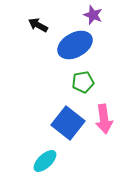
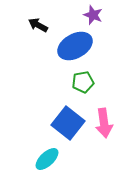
blue ellipse: moved 1 px down
pink arrow: moved 4 px down
cyan ellipse: moved 2 px right, 2 px up
